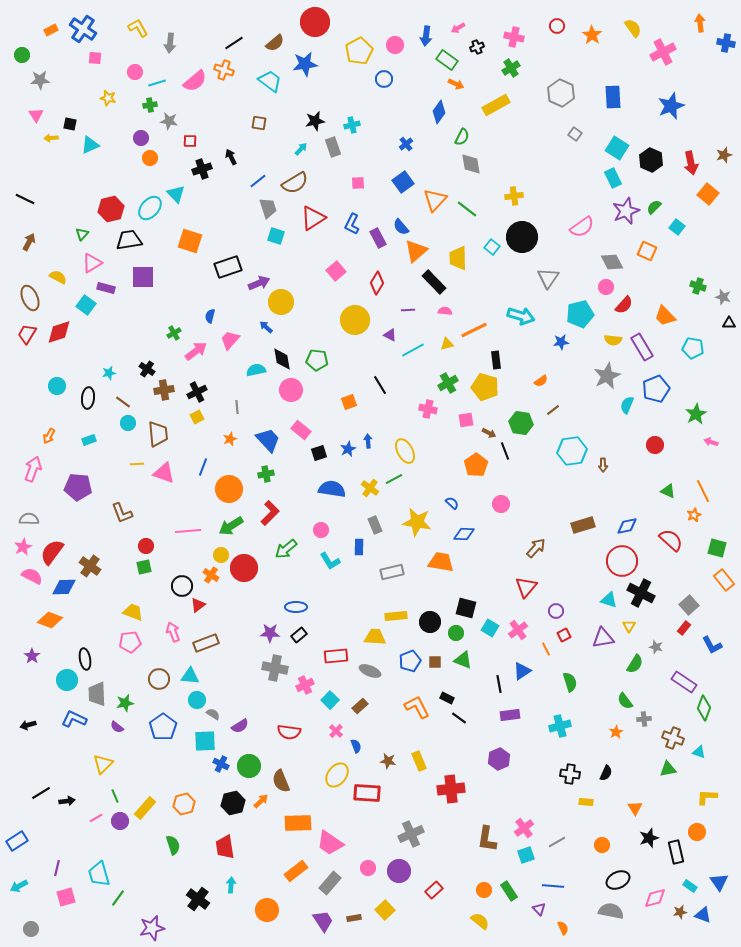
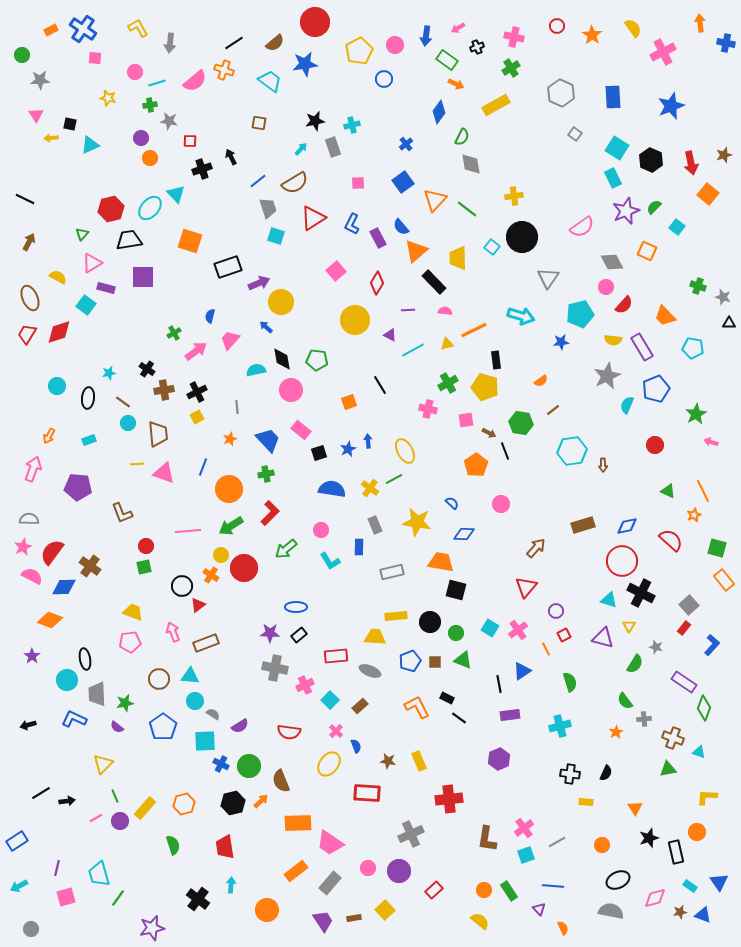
black square at (466, 608): moved 10 px left, 18 px up
purple triangle at (603, 638): rotated 25 degrees clockwise
blue L-shape at (712, 645): rotated 110 degrees counterclockwise
cyan circle at (197, 700): moved 2 px left, 1 px down
yellow ellipse at (337, 775): moved 8 px left, 11 px up
red cross at (451, 789): moved 2 px left, 10 px down
